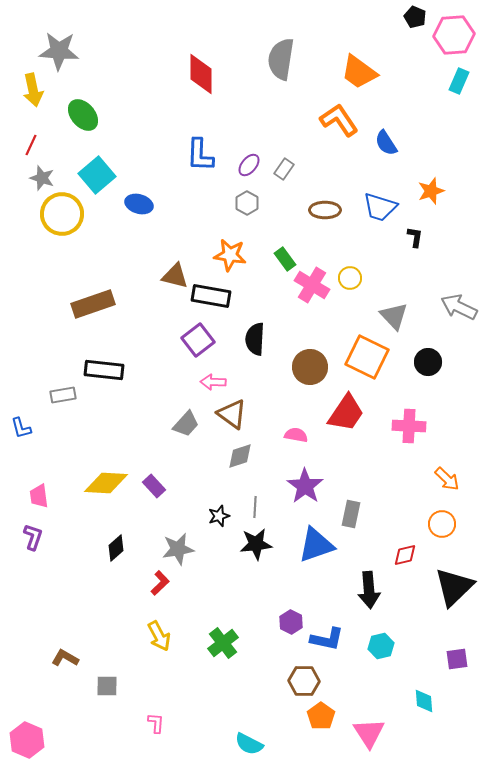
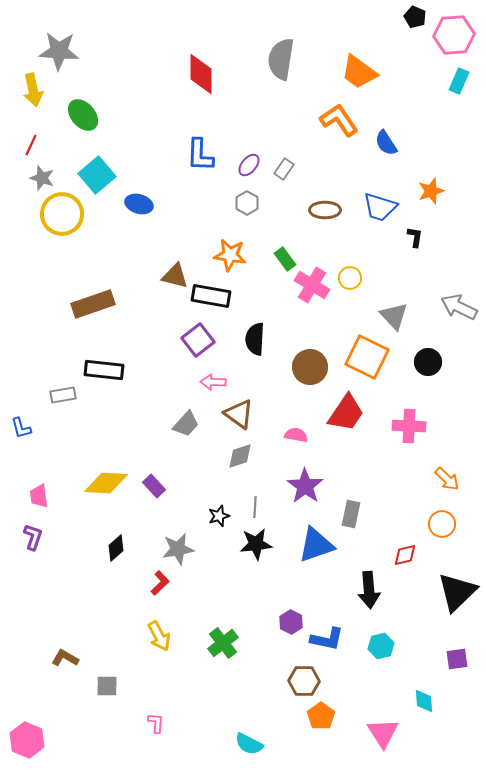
brown triangle at (232, 414): moved 7 px right
black triangle at (454, 587): moved 3 px right, 5 px down
pink triangle at (369, 733): moved 14 px right
